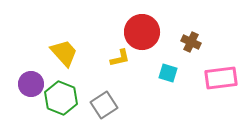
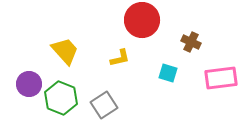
red circle: moved 12 px up
yellow trapezoid: moved 1 px right, 2 px up
purple circle: moved 2 px left
